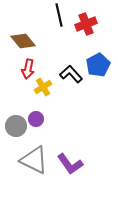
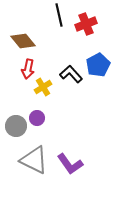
purple circle: moved 1 px right, 1 px up
